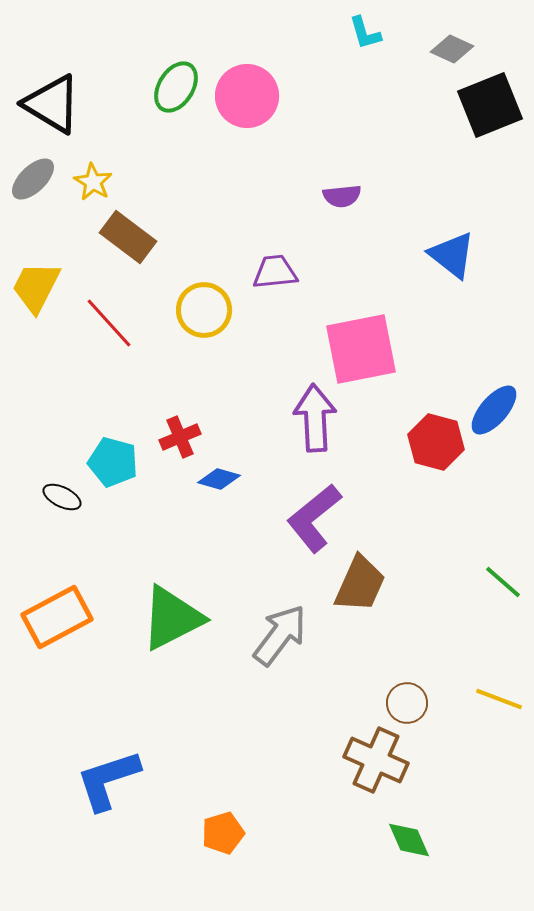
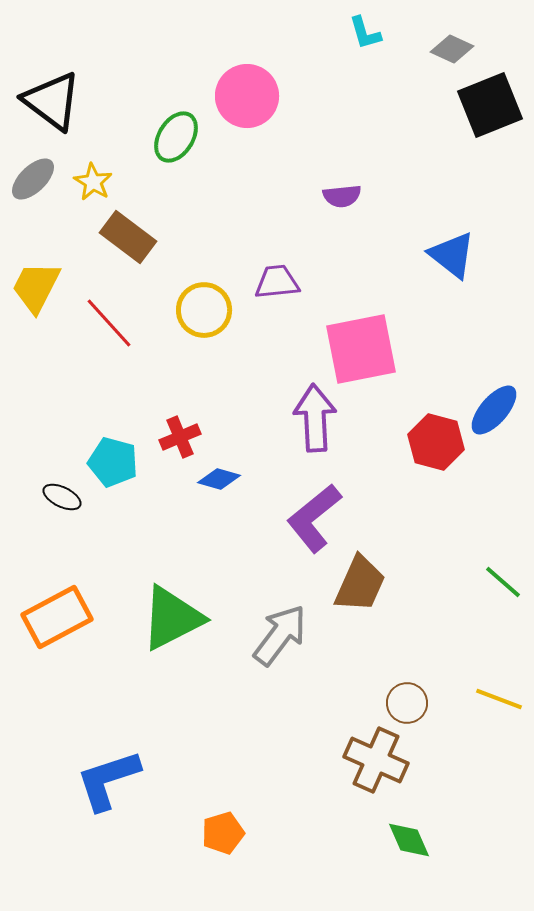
green ellipse: moved 50 px down
black triangle: moved 3 px up; rotated 6 degrees clockwise
purple trapezoid: moved 2 px right, 10 px down
